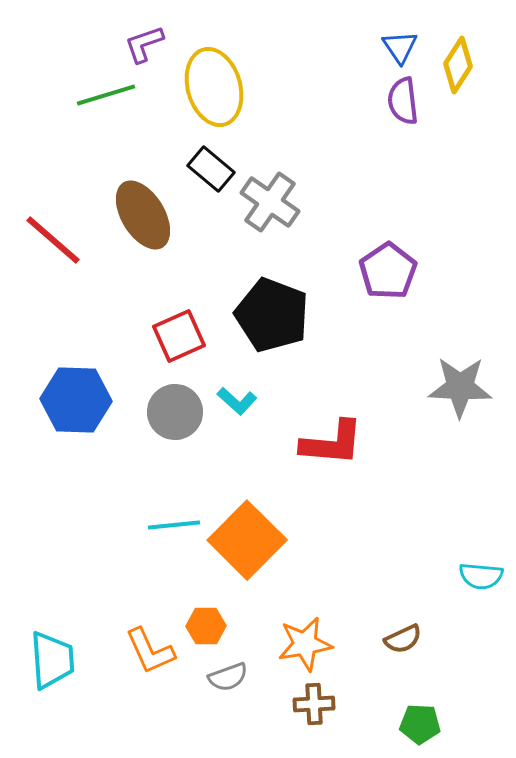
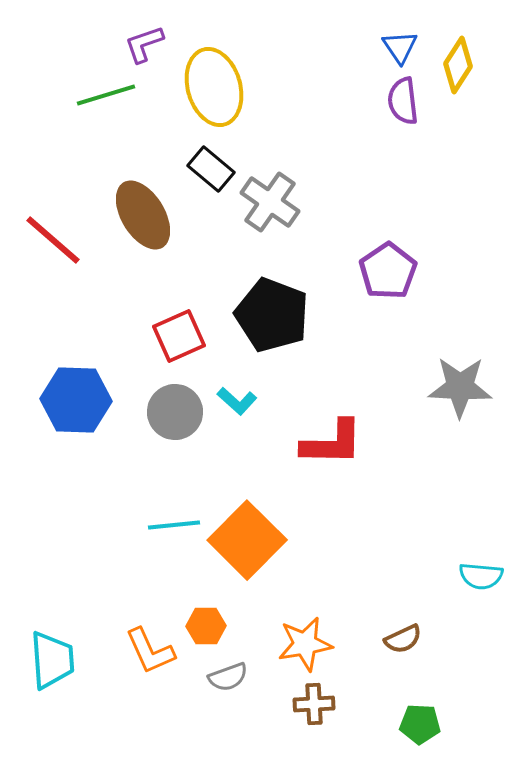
red L-shape: rotated 4 degrees counterclockwise
